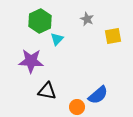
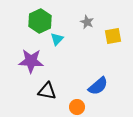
gray star: moved 3 px down
blue semicircle: moved 9 px up
